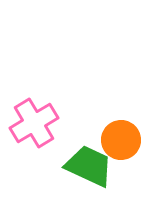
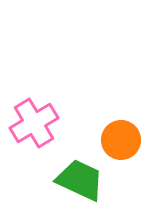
green trapezoid: moved 9 px left, 14 px down
